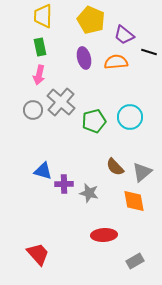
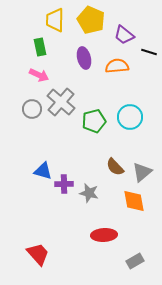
yellow trapezoid: moved 12 px right, 4 px down
orange semicircle: moved 1 px right, 4 px down
pink arrow: rotated 78 degrees counterclockwise
gray circle: moved 1 px left, 1 px up
